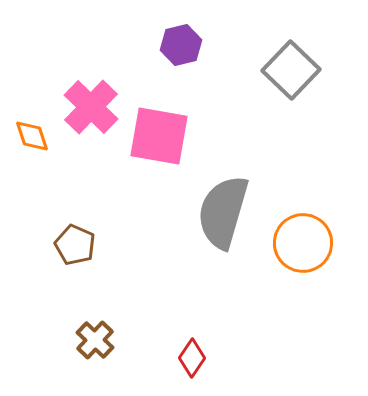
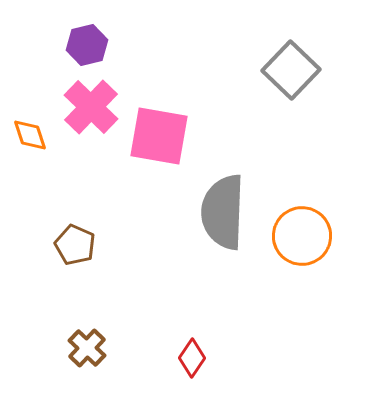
purple hexagon: moved 94 px left
orange diamond: moved 2 px left, 1 px up
gray semicircle: rotated 14 degrees counterclockwise
orange circle: moved 1 px left, 7 px up
brown cross: moved 8 px left, 8 px down
